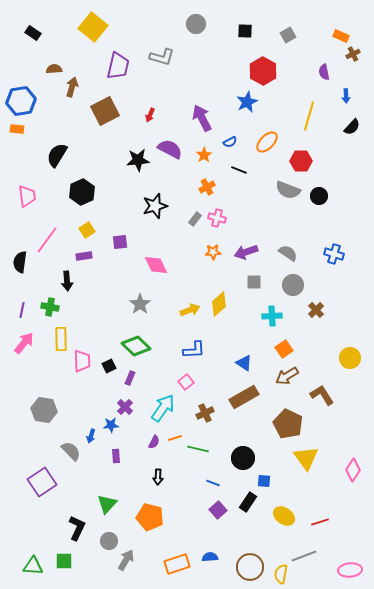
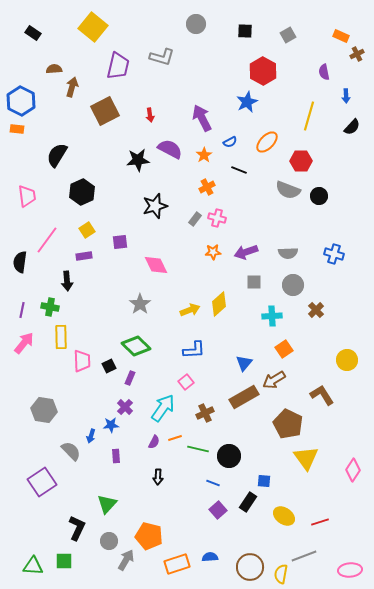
brown cross at (353, 54): moved 4 px right
blue hexagon at (21, 101): rotated 24 degrees counterclockwise
red arrow at (150, 115): rotated 32 degrees counterclockwise
gray semicircle at (288, 253): rotated 144 degrees clockwise
yellow rectangle at (61, 339): moved 2 px up
yellow circle at (350, 358): moved 3 px left, 2 px down
blue triangle at (244, 363): rotated 36 degrees clockwise
brown arrow at (287, 376): moved 13 px left, 4 px down
black circle at (243, 458): moved 14 px left, 2 px up
orange pentagon at (150, 517): moved 1 px left, 19 px down
